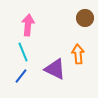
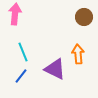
brown circle: moved 1 px left, 1 px up
pink arrow: moved 13 px left, 11 px up
